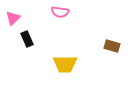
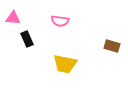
pink semicircle: moved 9 px down
pink triangle: rotated 49 degrees clockwise
yellow trapezoid: rotated 10 degrees clockwise
